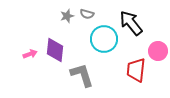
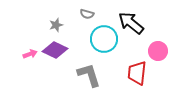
gray star: moved 11 px left, 9 px down
black arrow: rotated 12 degrees counterclockwise
purple diamond: rotated 70 degrees counterclockwise
red trapezoid: moved 1 px right, 3 px down
gray L-shape: moved 7 px right
